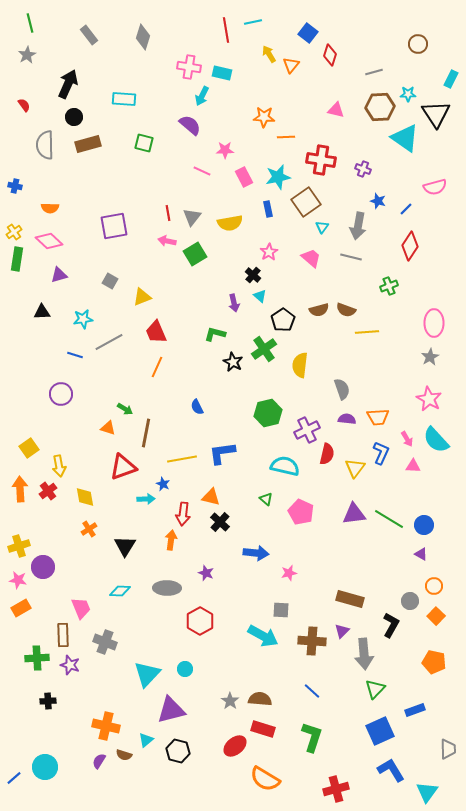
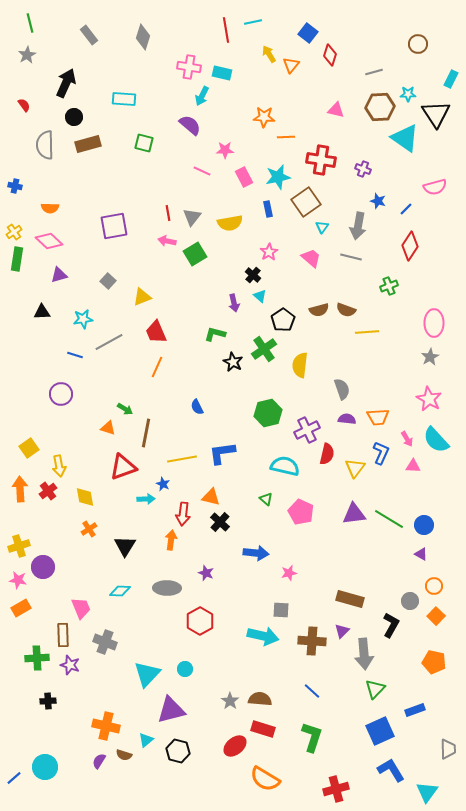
black arrow at (68, 84): moved 2 px left, 1 px up
gray square at (110, 281): moved 2 px left; rotated 14 degrees clockwise
cyan arrow at (263, 636): rotated 16 degrees counterclockwise
